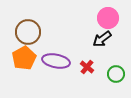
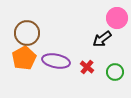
pink circle: moved 9 px right
brown circle: moved 1 px left, 1 px down
green circle: moved 1 px left, 2 px up
